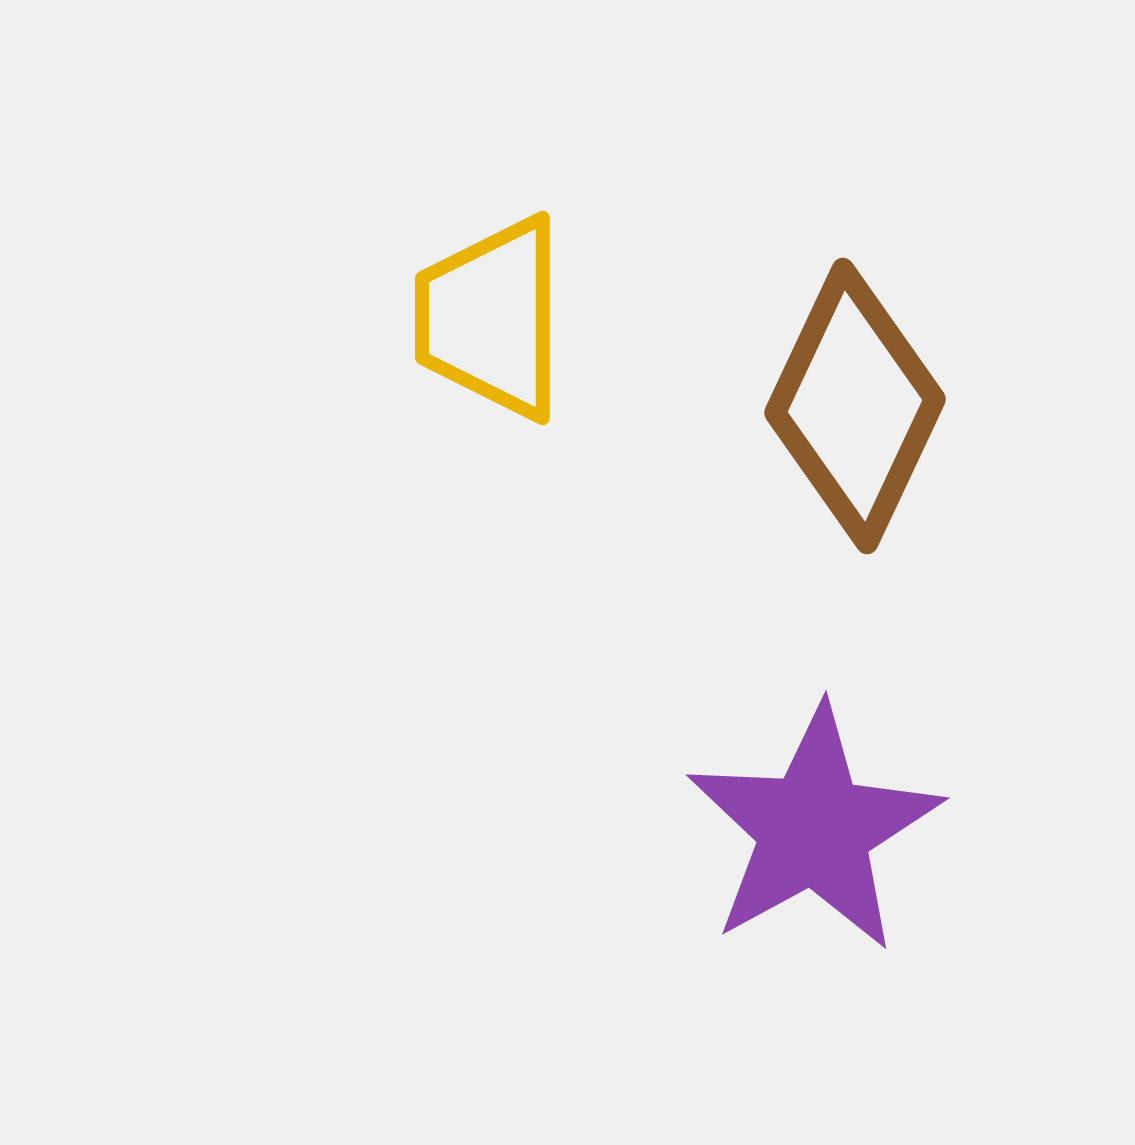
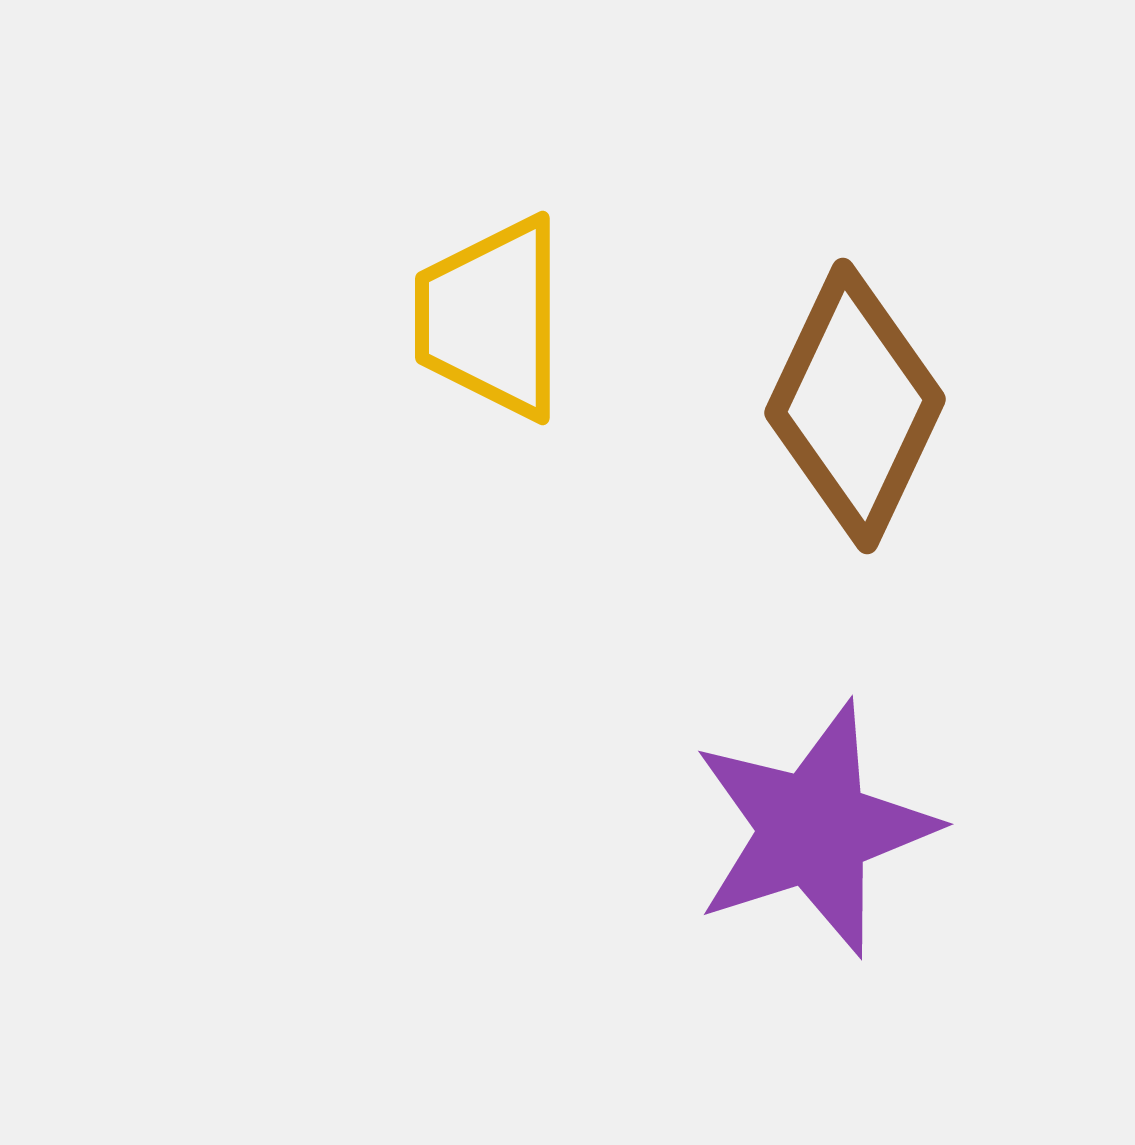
purple star: rotated 11 degrees clockwise
